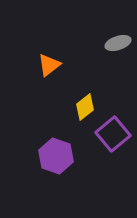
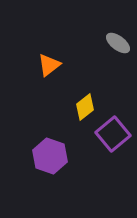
gray ellipse: rotated 55 degrees clockwise
purple hexagon: moved 6 px left
